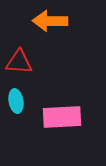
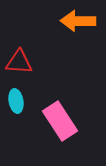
orange arrow: moved 28 px right
pink rectangle: moved 2 px left, 4 px down; rotated 60 degrees clockwise
